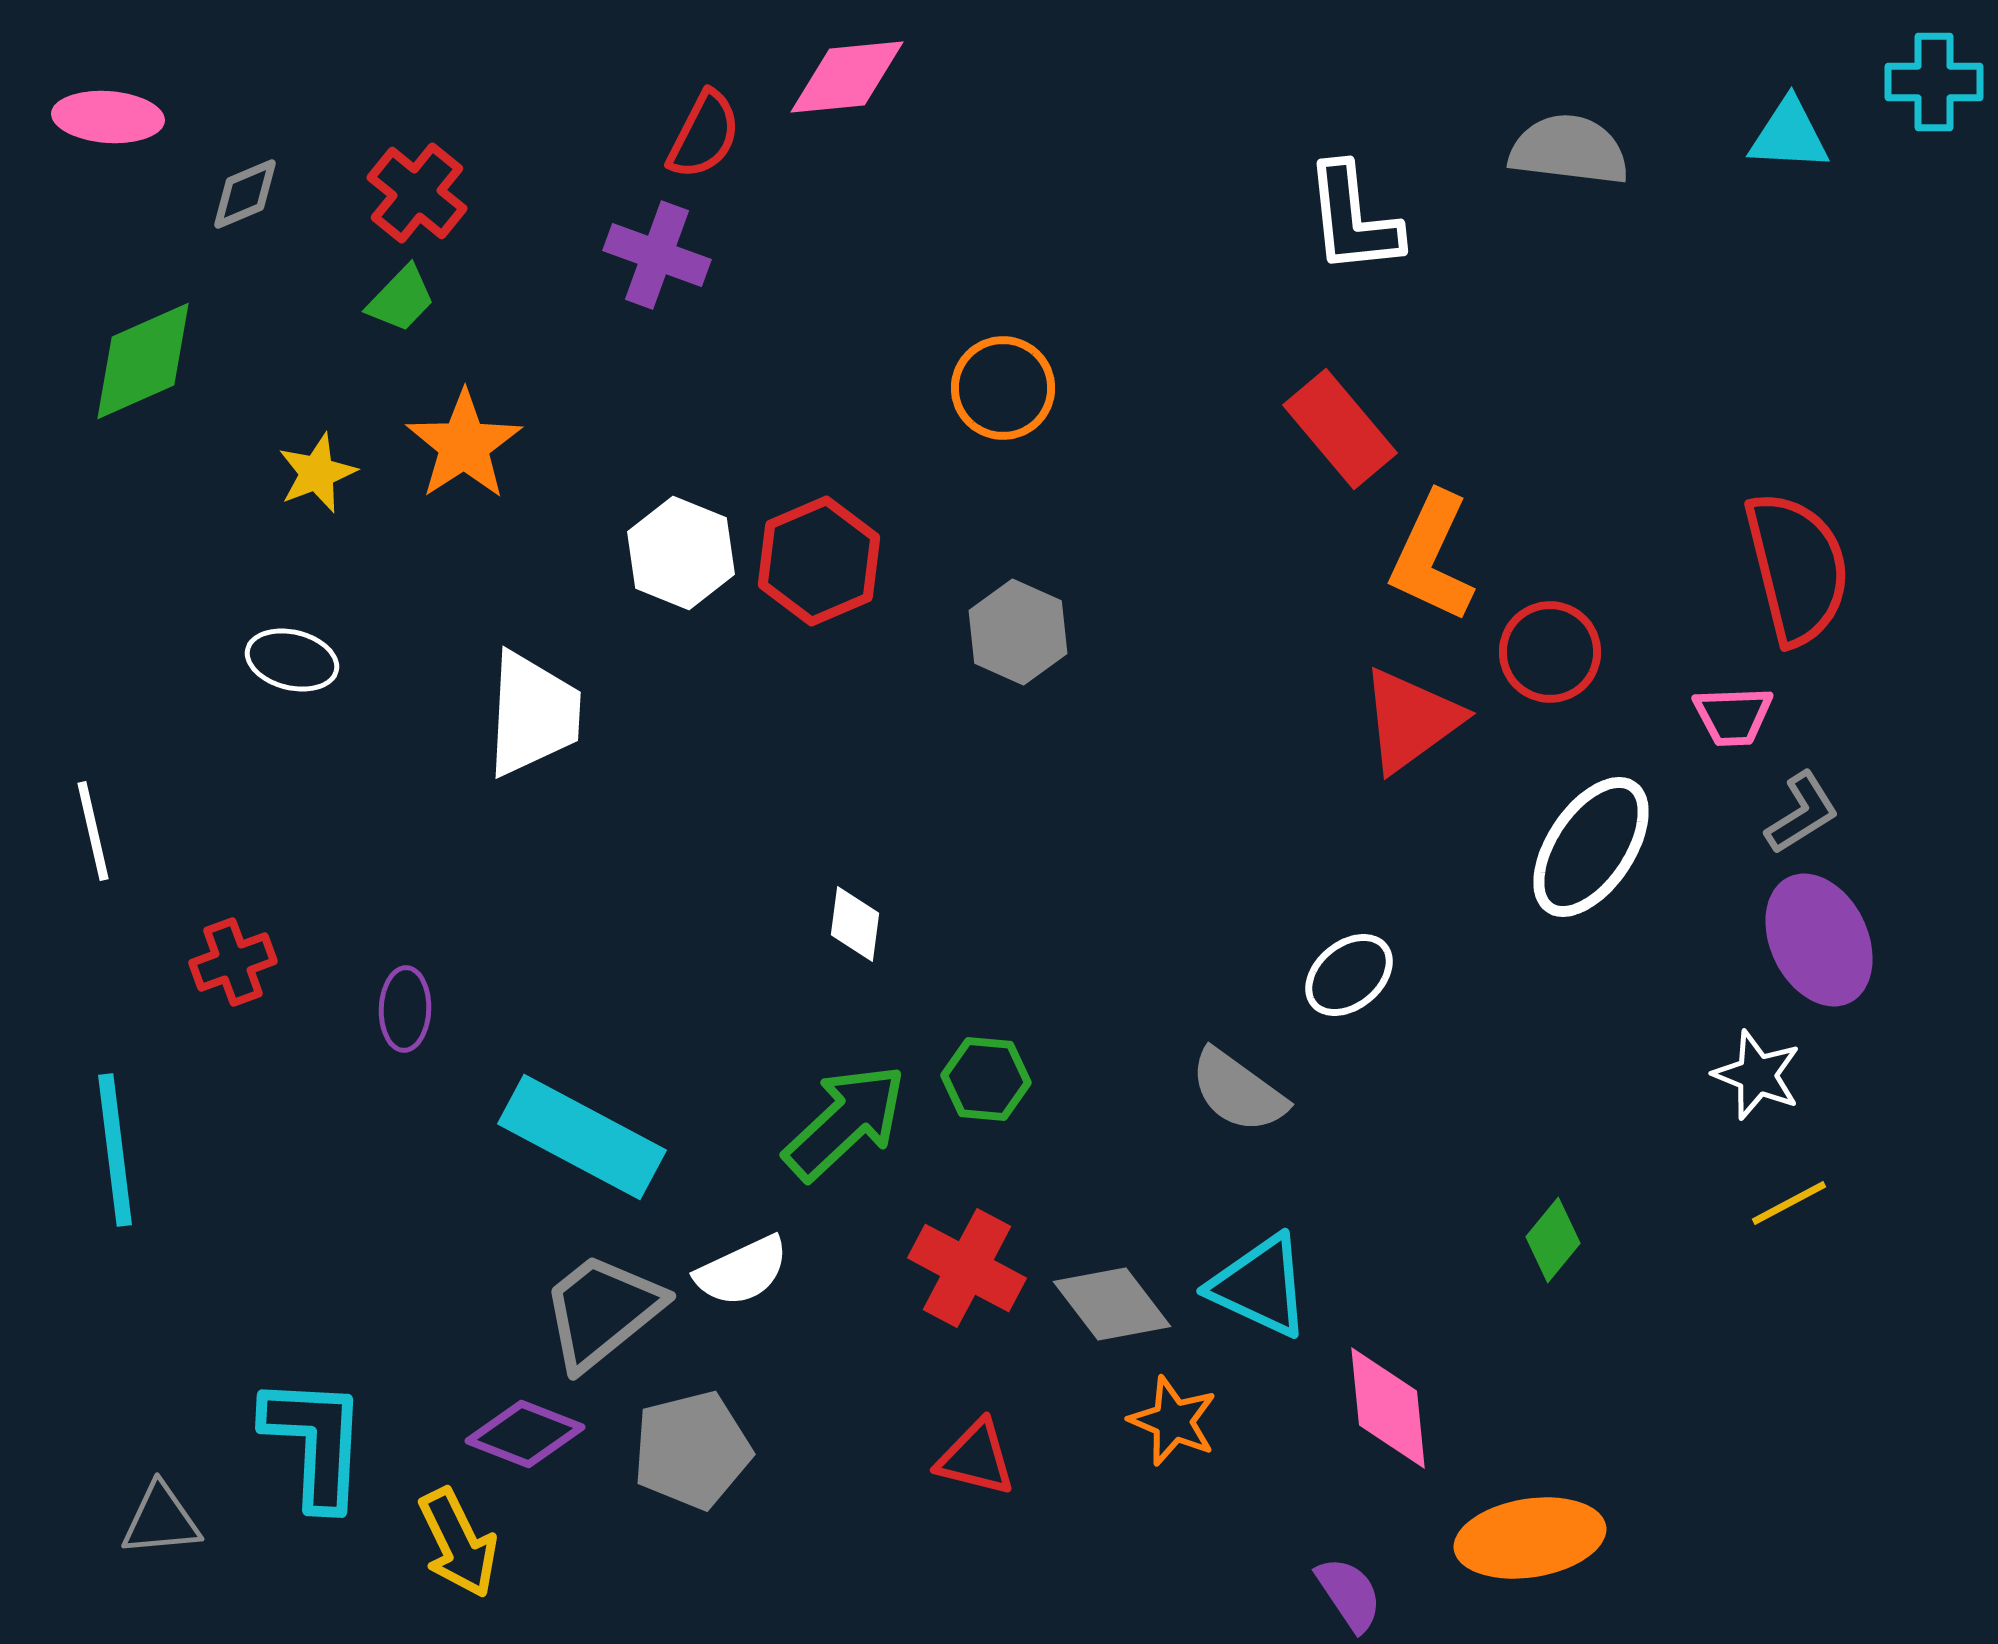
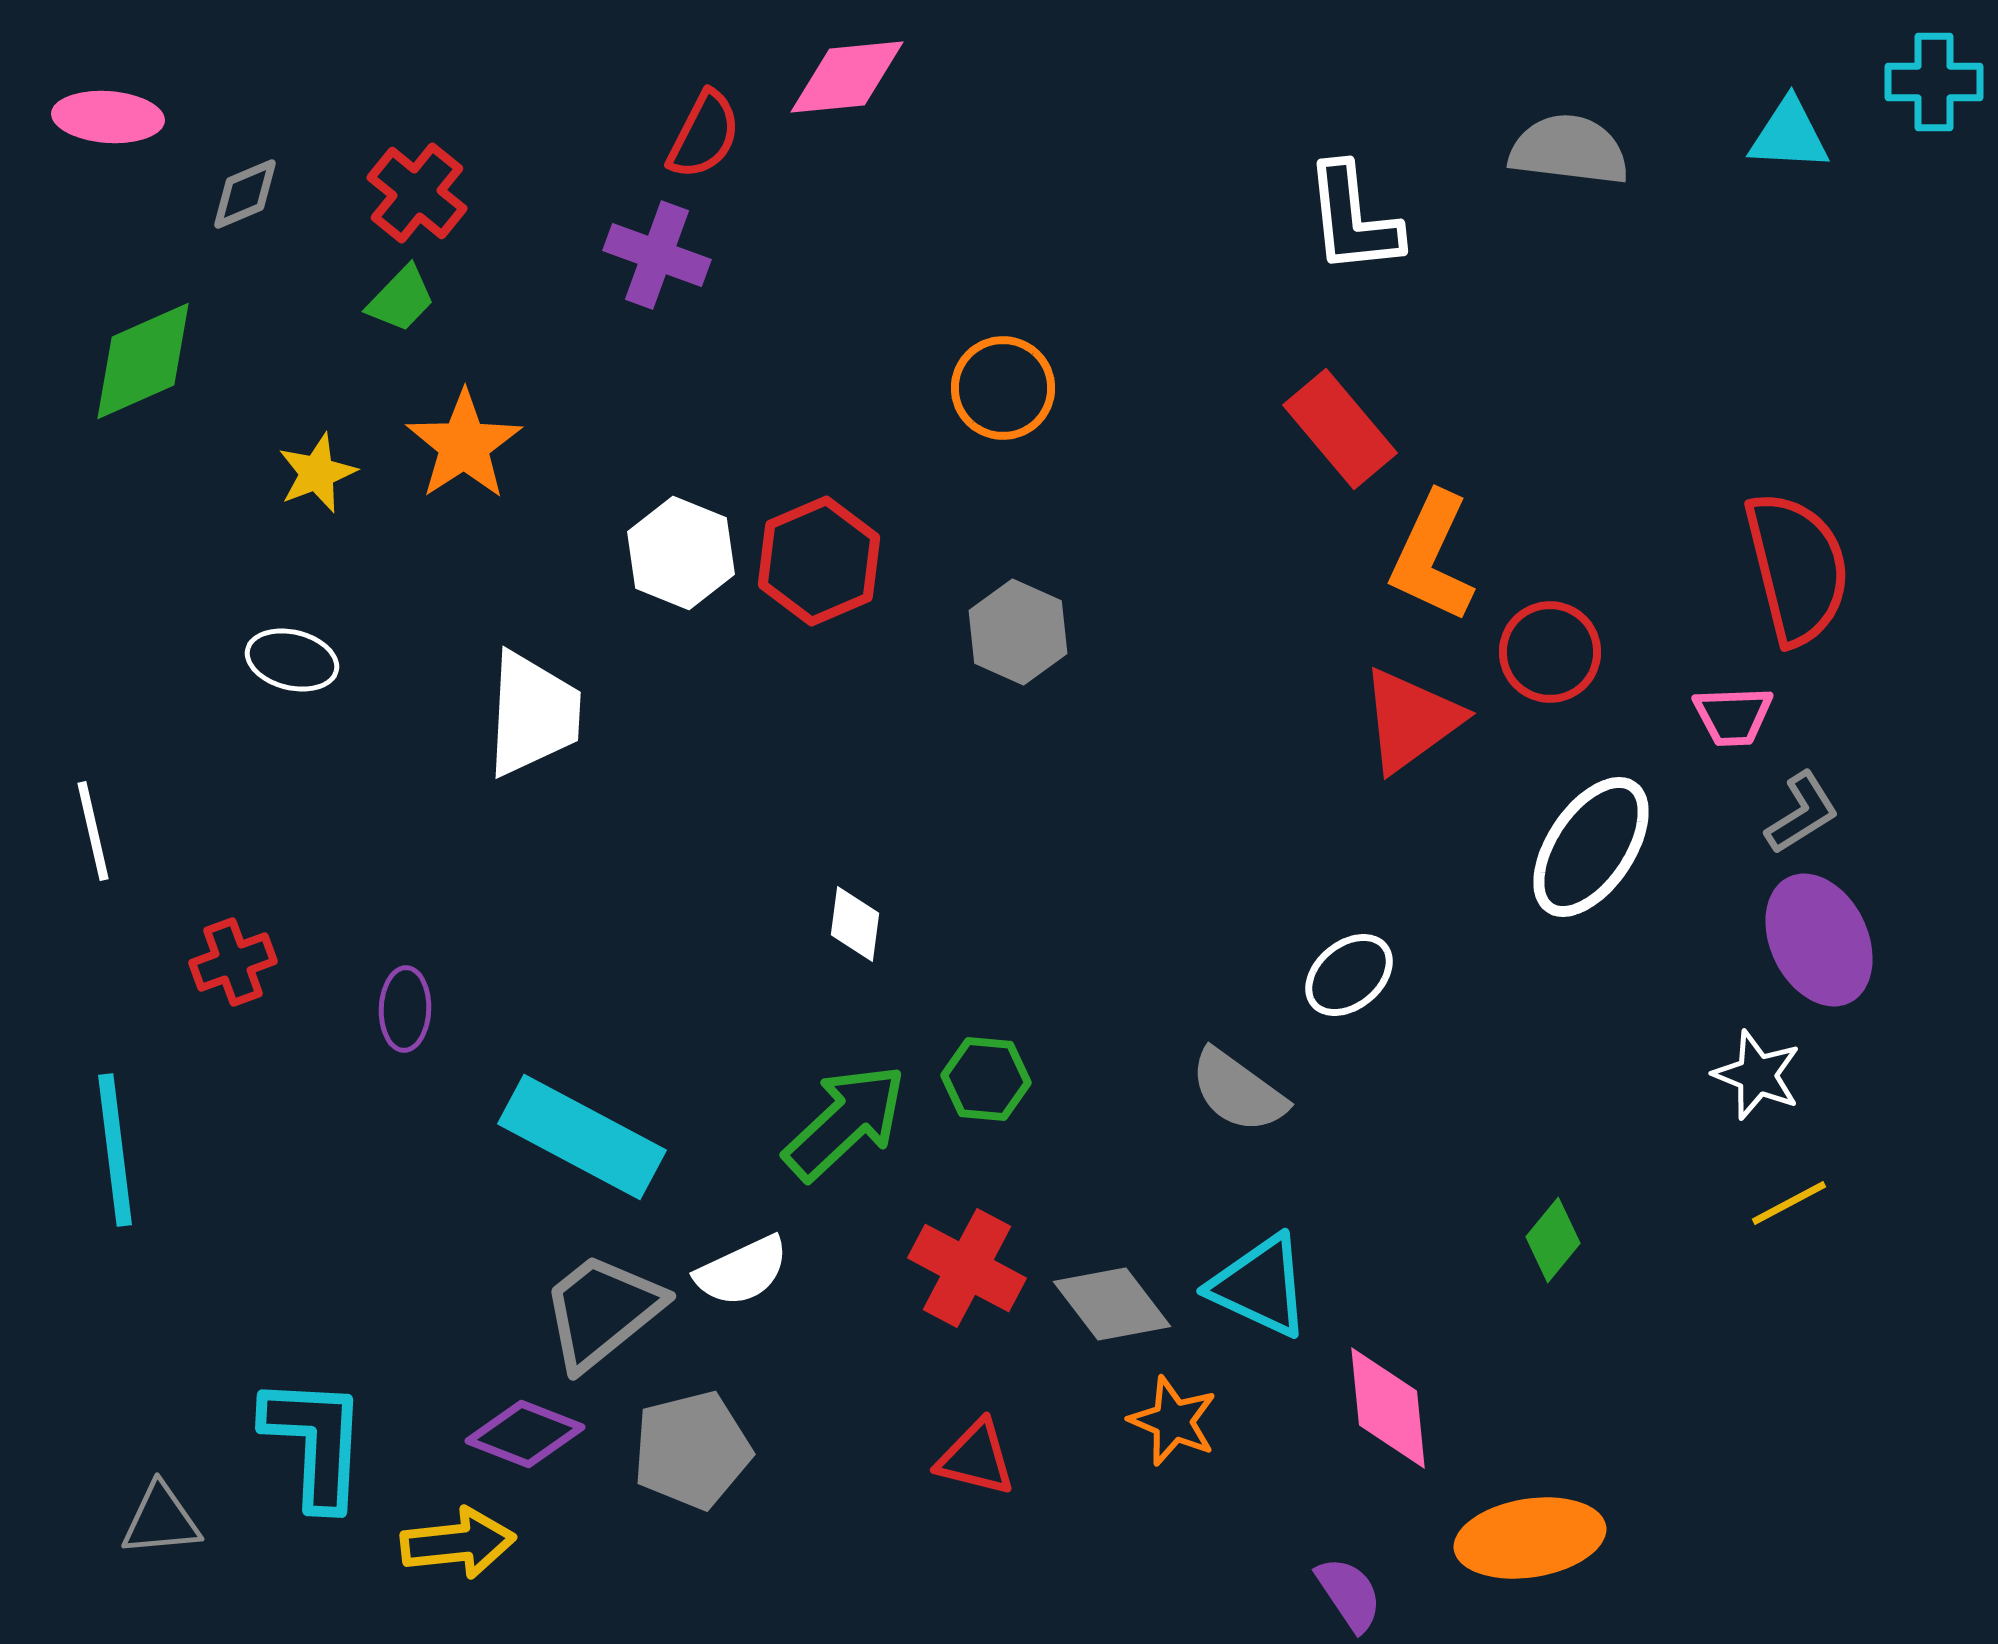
yellow arrow at (458, 1543): rotated 70 degrees counterclockwise
